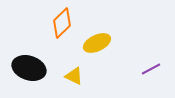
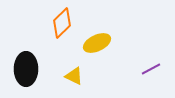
black ellipse: moved 3 px left, 1 px down; rotated 72 degrees clockwise
